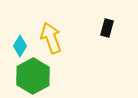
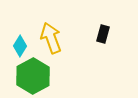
black rectangle: moved 4 px left, 6 px down
